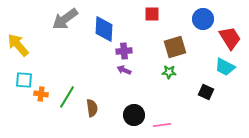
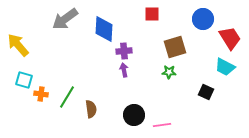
purple arrow: rotated 56 degrees clockwise
cyan square: rotated 12 degrees clockwise
brown semicircle: moved 1 px left, 1 px down
